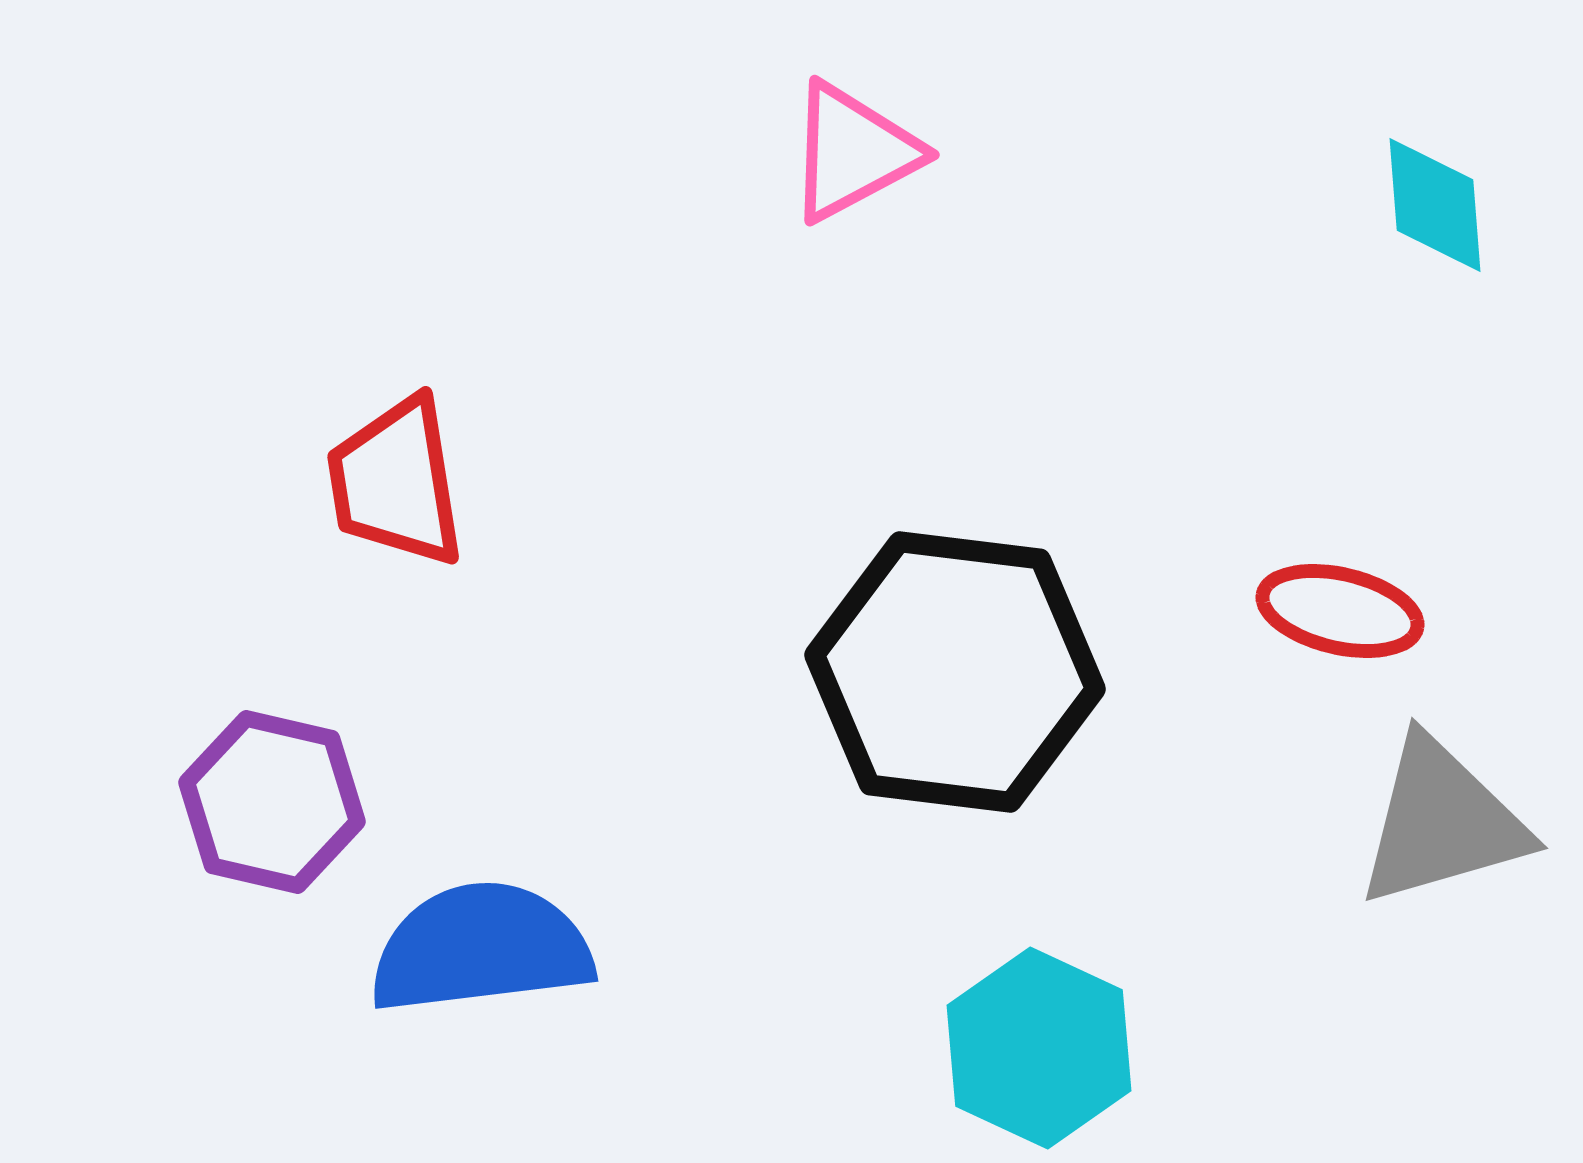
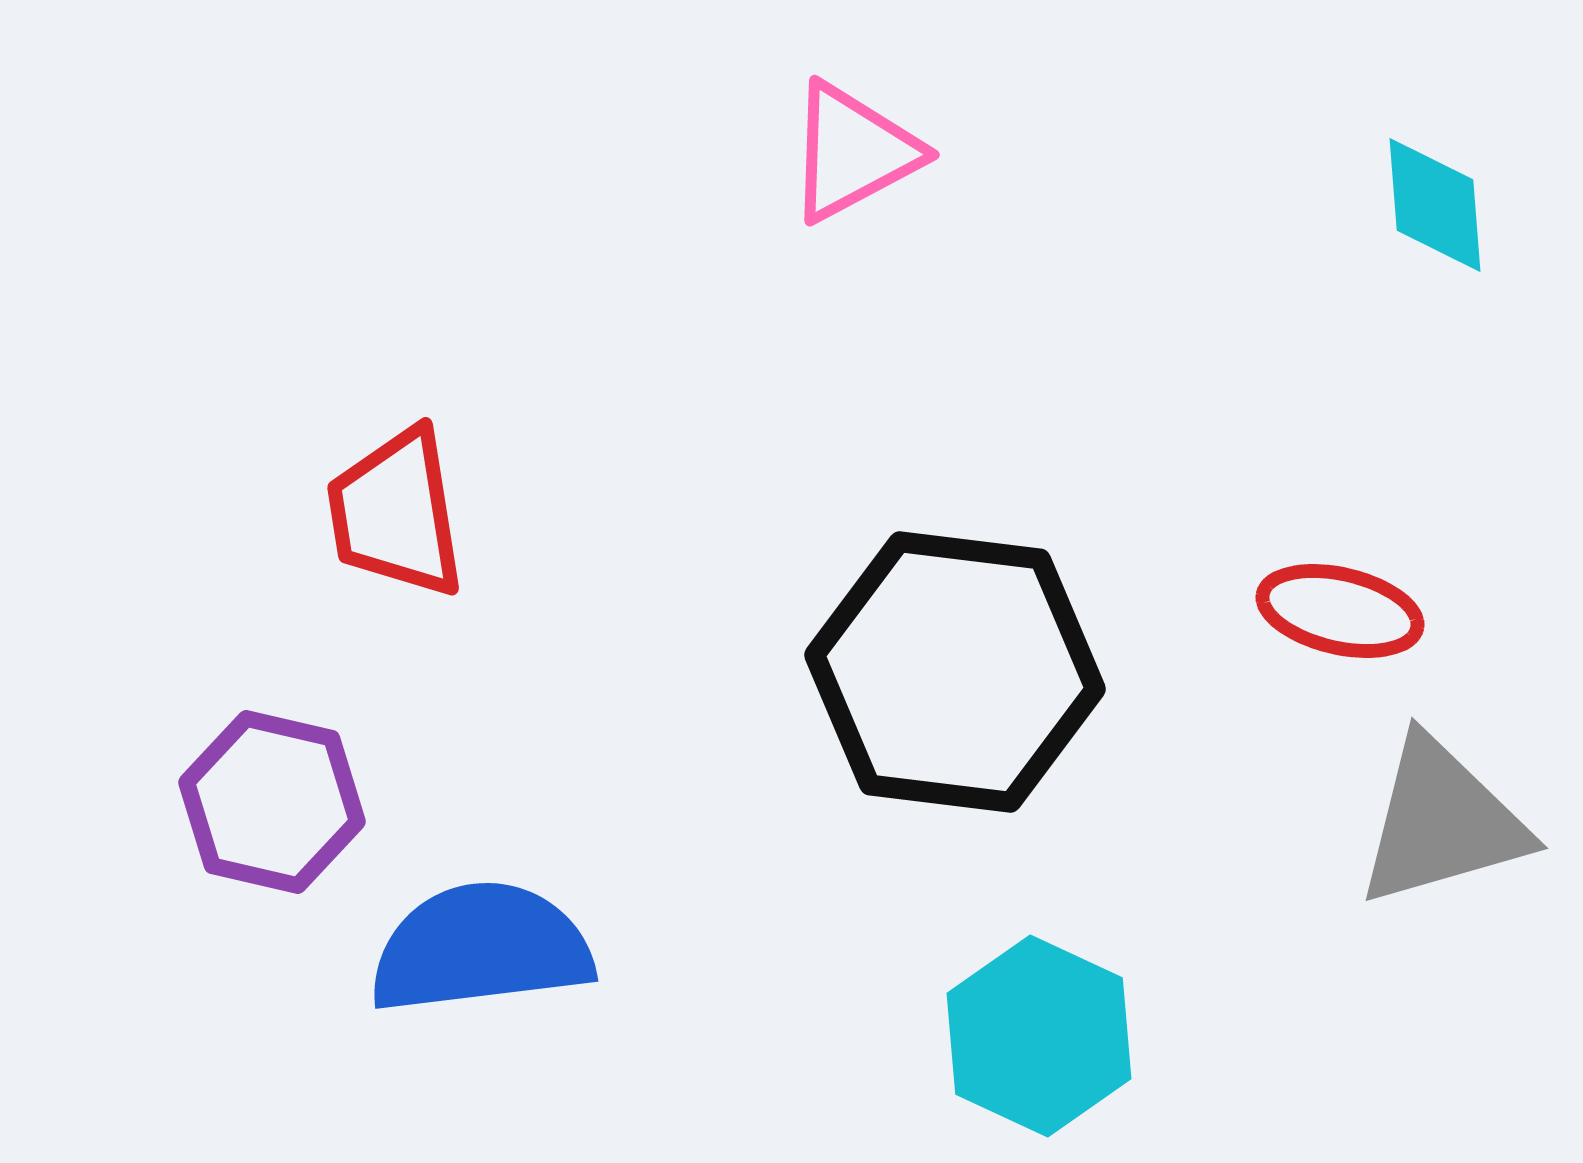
red trapezoid: moved 31 px down
cyan hexagon: moved 12 px up
